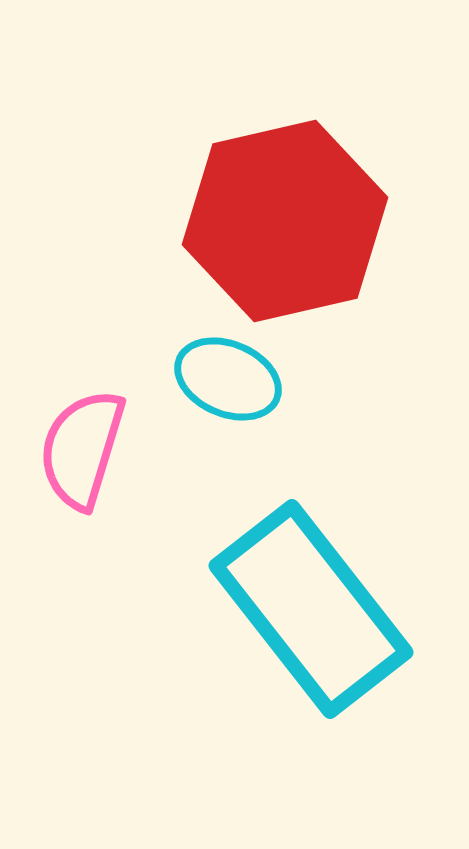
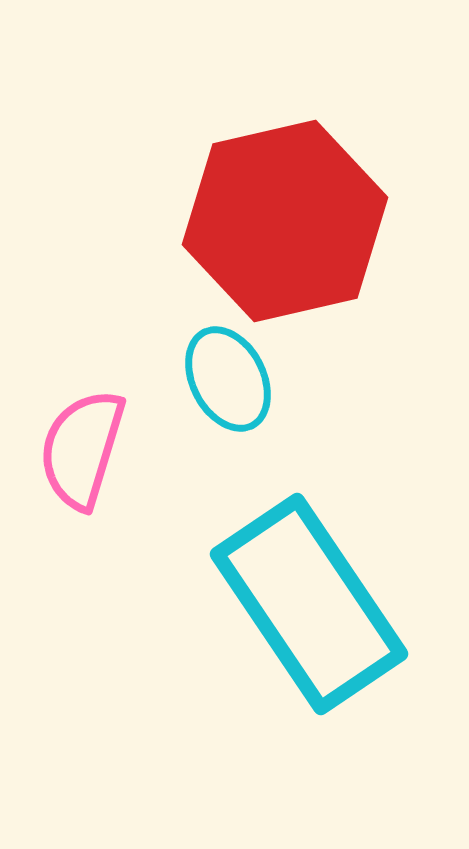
cyan ellipse: rotated 40 degrees clockwise
cyan rectangle: moved 2 px left, 5 px up; rotated 4 degrees clockwise
